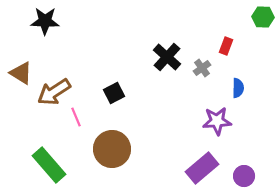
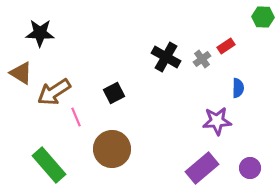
black star: moved 5 px left, 12 px down
red rectangle: rotated 36 degrees clockwise
black cross: moved 1 px left; rotated 12 degrees counterclockwise
gray cross: moved 9 px up
purple circle: moved 6 px right, 8 px up
